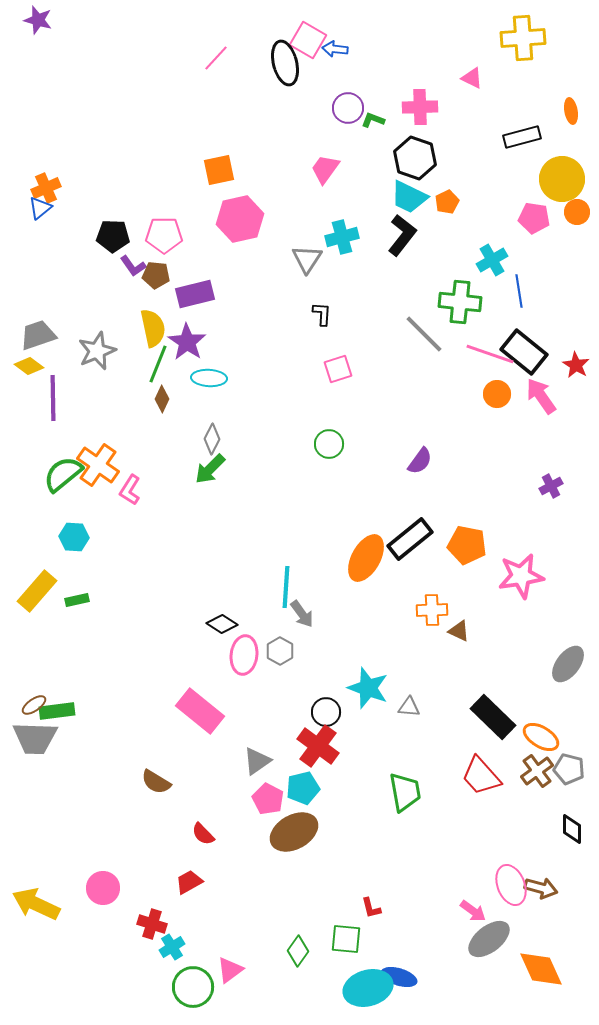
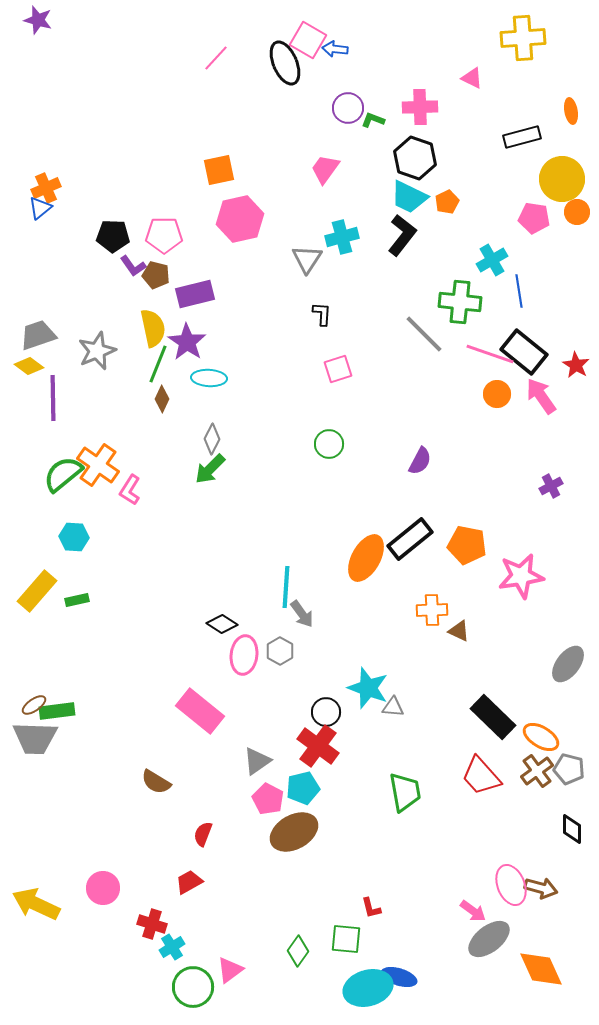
black ellipse at (285, 63): rotated 9 degrees counterclockwise
brown pentagon at (156, 275): rotated 8 degrees clockwise
purple semicircle at (420, 461): rotated 8 degrees counterclockwise
gray triangle at (409, 707): moved 16 px left
red semicircle at (203, 834): rotated 65 degrees clockwise
